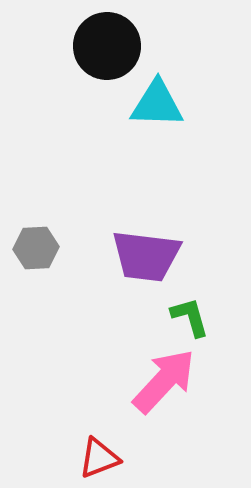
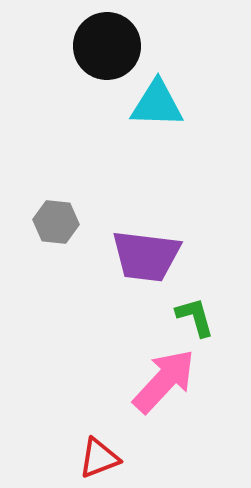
gray hexagon: moved 20 px right, 26 px up; rotated 9 degrees clockwise
green L-shape: moved 5 px right
